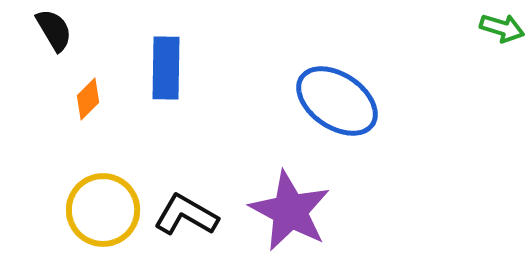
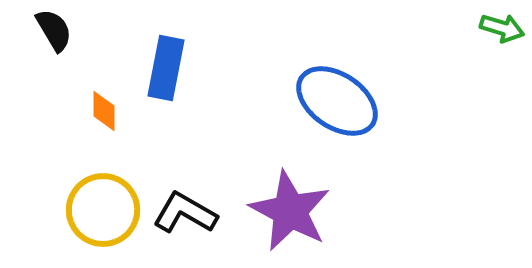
blue rectangle: rotated 10 degrees clockwise
orange diamond: moved 16 px right, 12 px down; rotated 45 degrees counterclockwise
black L-shape: moved 1 px left, 2 px up
